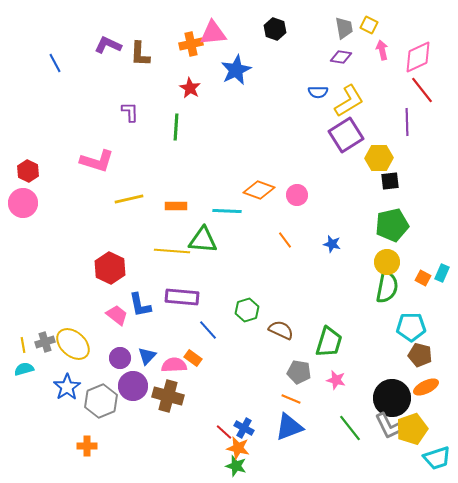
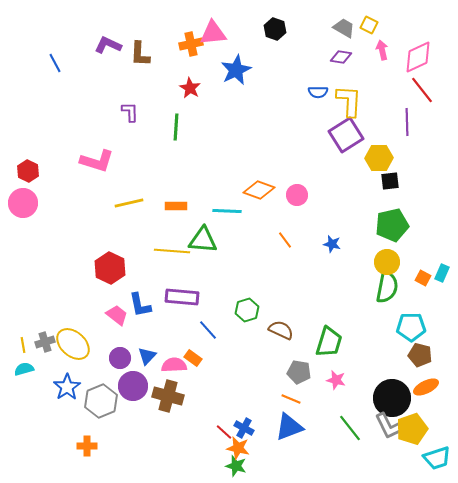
gray trapezoid at (344, 28): rotated 50 degrees counterclockwise
yellow L-shape at (349, 101): rotated 56 degrees counterclockwise
yellow line at (129, 199): moved 4 px down
